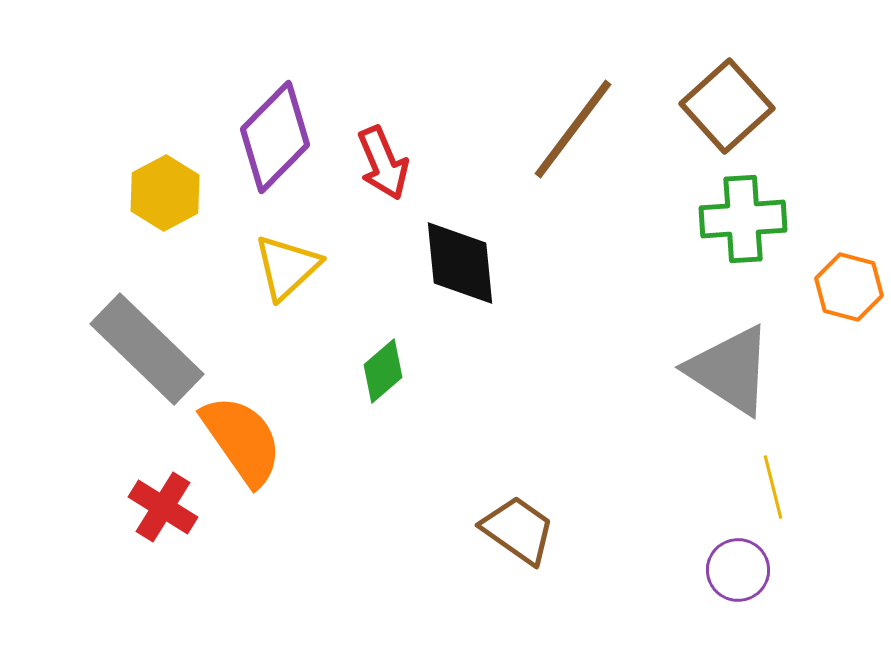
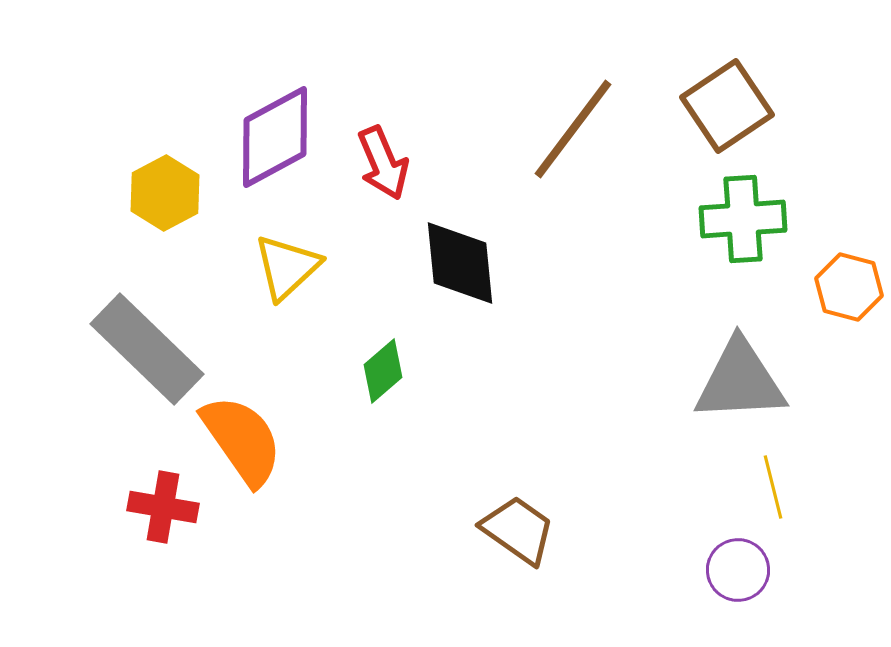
brown square: rotated 8 degrees clockwise
purple diamond: rotated 17 degrees clockwise
gray triangle: moved 10 px right, 11 px down; rotated 36 degrees counterclockwise
red cross: rotated 22 degrees counterclockwise
